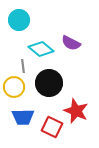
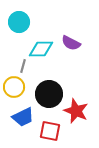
cyan circle: moved 2 px down
cyan diamond: rotated 40 degrees counterclockwise
gray line: rotated 24 degrees clockwise
black circle: moved 11 px down
blue trapezoid: rotated 25 degrees counterclockwise
red square: moved 2 px left, 4 px down; rotated 15 degrees counterclockwise
